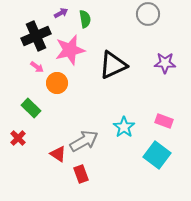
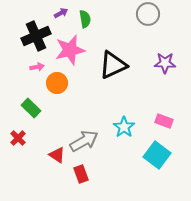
pink arrow: rotated 48 degrees counterclockwise
red triangle: moved 1 px left, 1 px down
